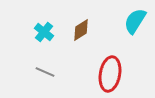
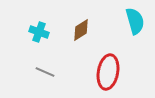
cyan semicircle: rotated 132 degrees clockwise
cyan cross: moved 5 px left; rotated 18 degrees counterclockwise
red ellipse: moved 2 px left, 2 px up
